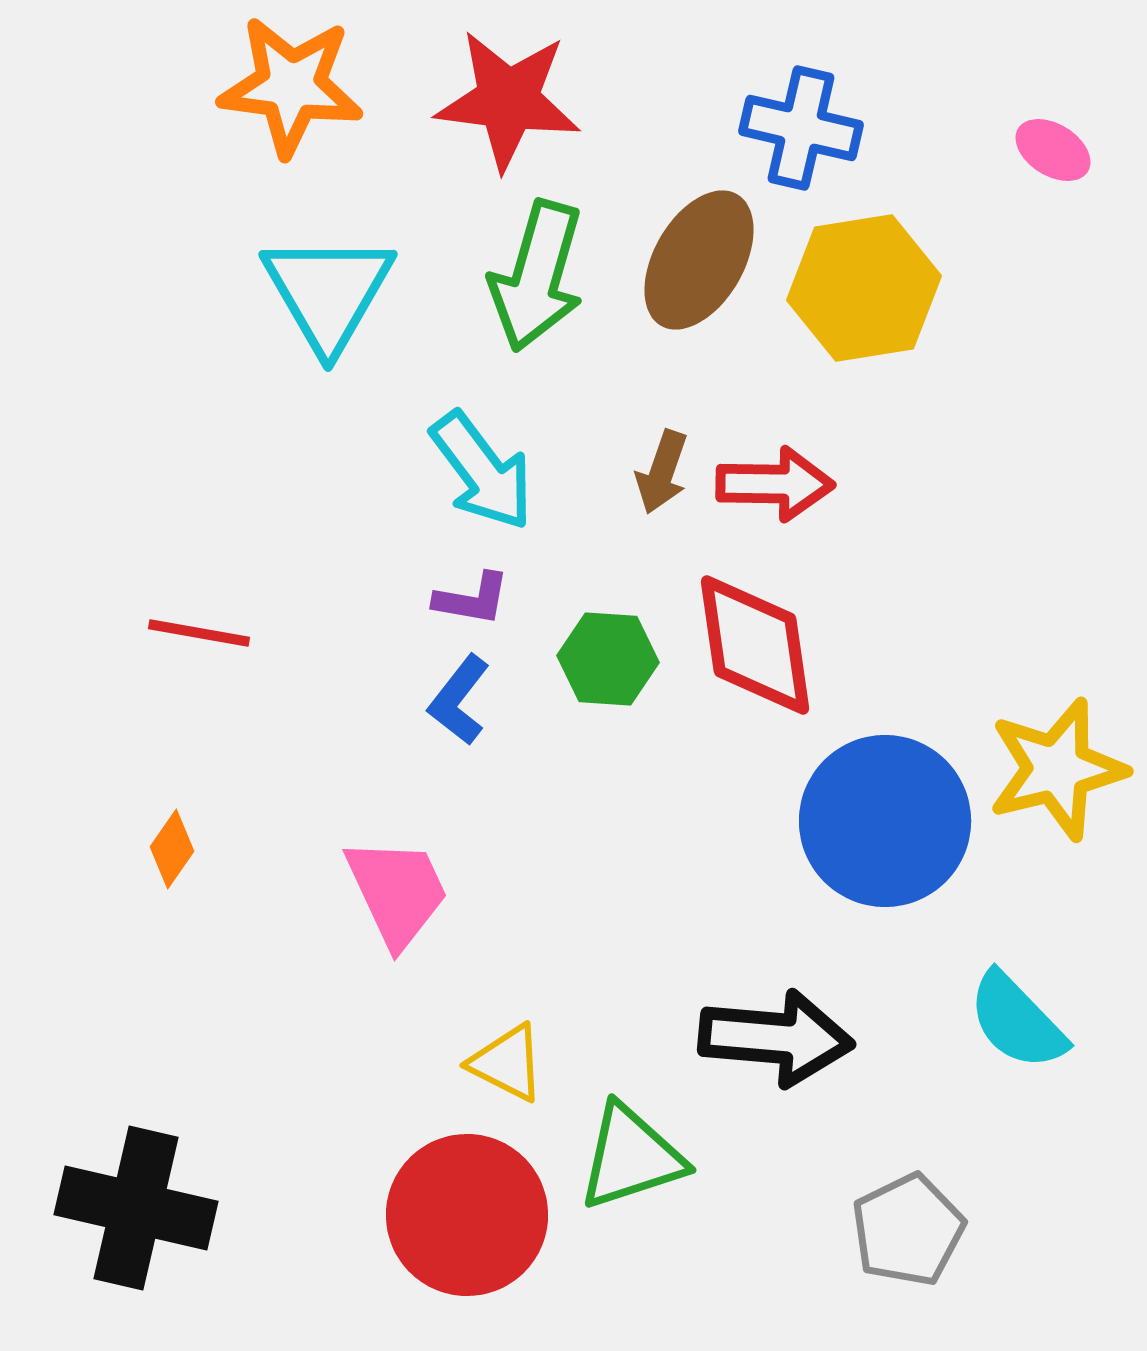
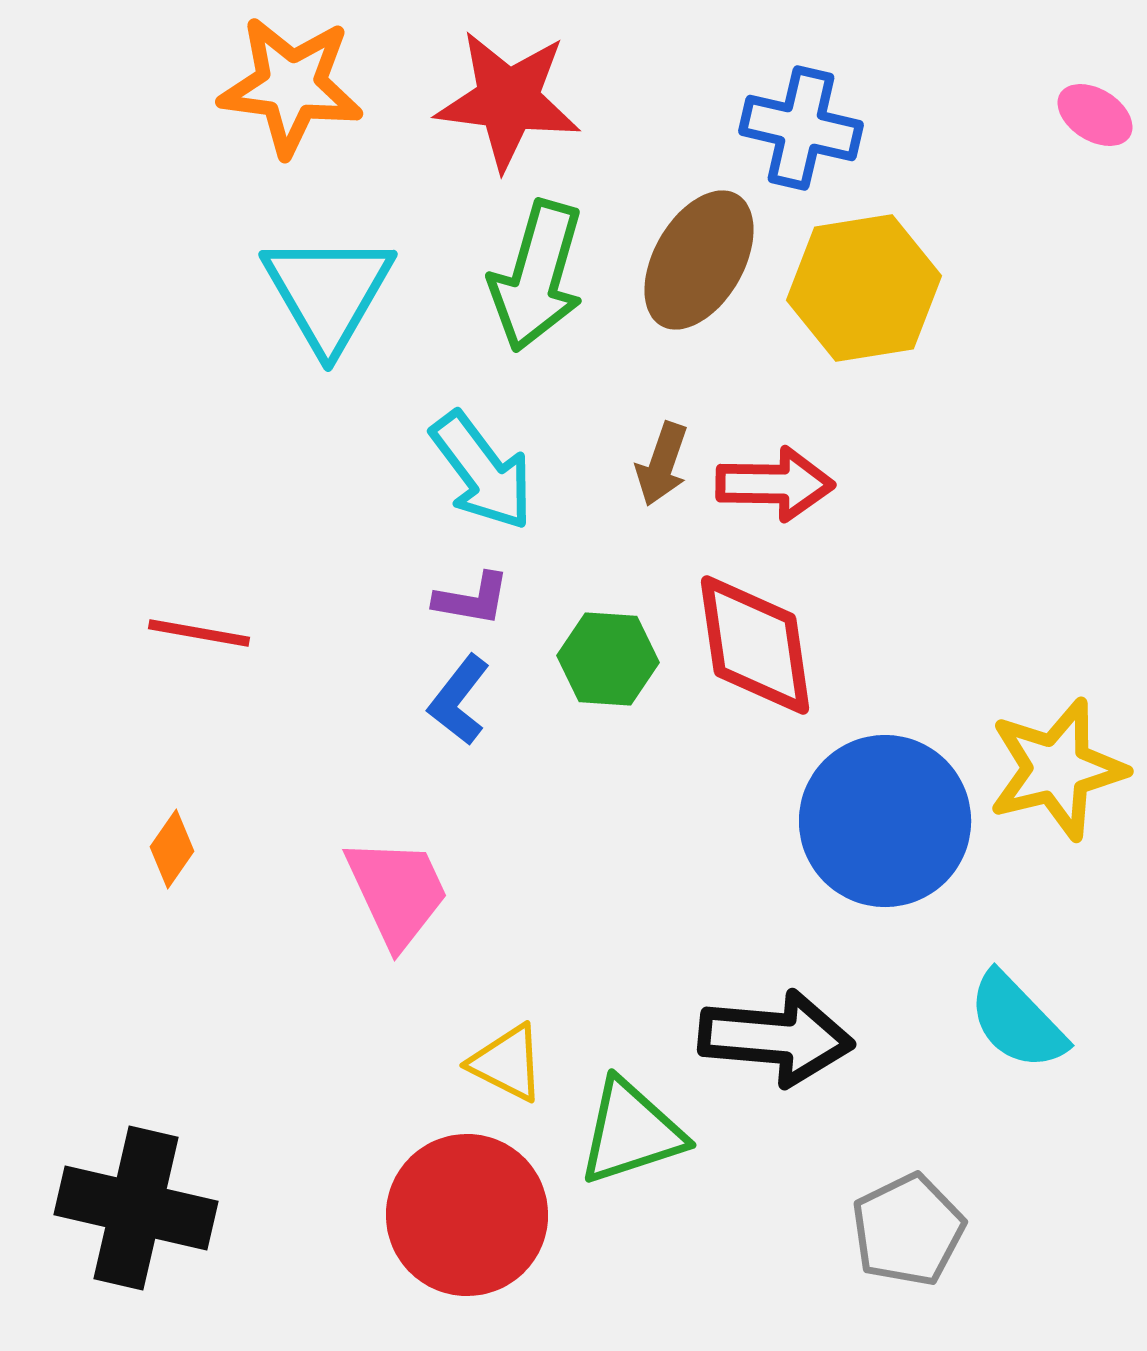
pink ellipse: moved 42 px right, 35 px up
brown arrow: moved 8 px up
green triangle: moved 25 px up
